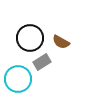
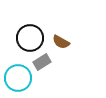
cyan circle: moved 1 px up
